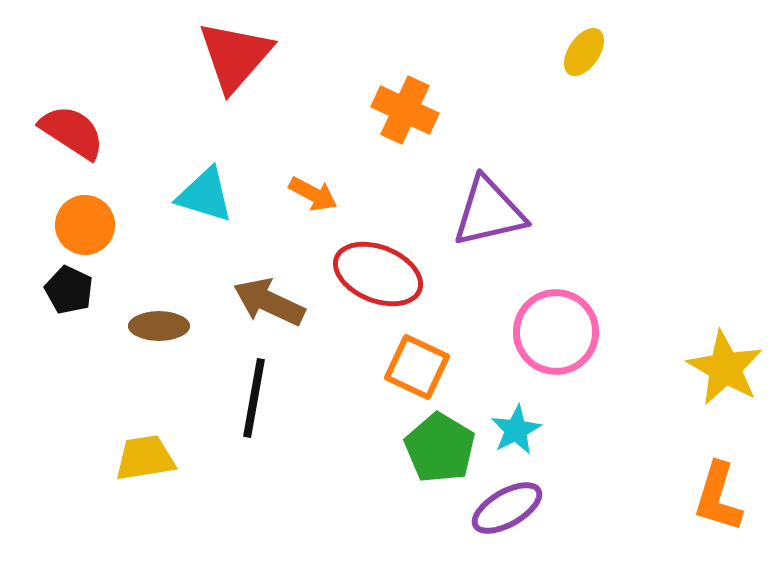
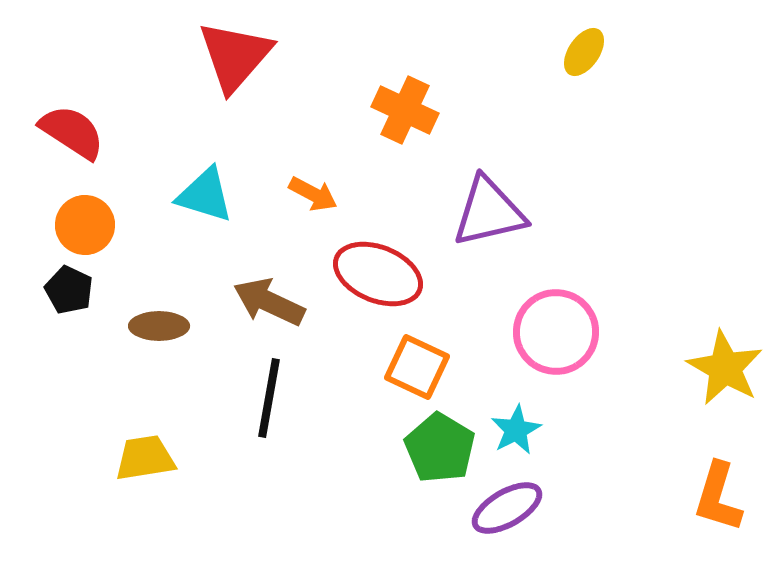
black line: moved 15 px right
